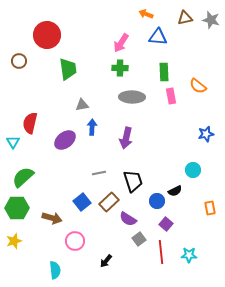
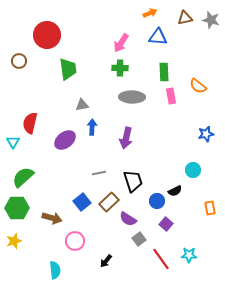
orange arrow: moved 4 px right, 1 px up; rotated 136 degrees clockwise
red line: moved 7 px down; rotated 30 degrees counterclockwise
